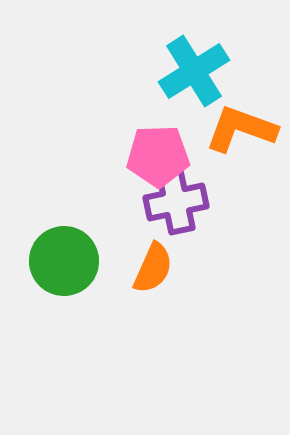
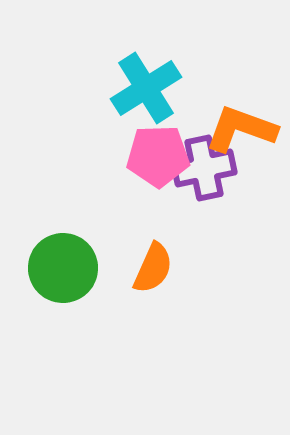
cyan cross: moved 48 px left, 17 px down
purple cross: moved 28 px right, 34 px up
green circle: moved 1 px left, 7 px down
